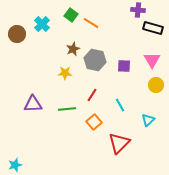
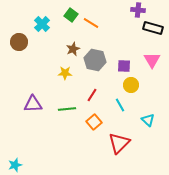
brown circle: moved 2 px right, 8 px down
yellow circle: moved 25 px left
cyan triangle: rotated 32 degrees counterclockwise
